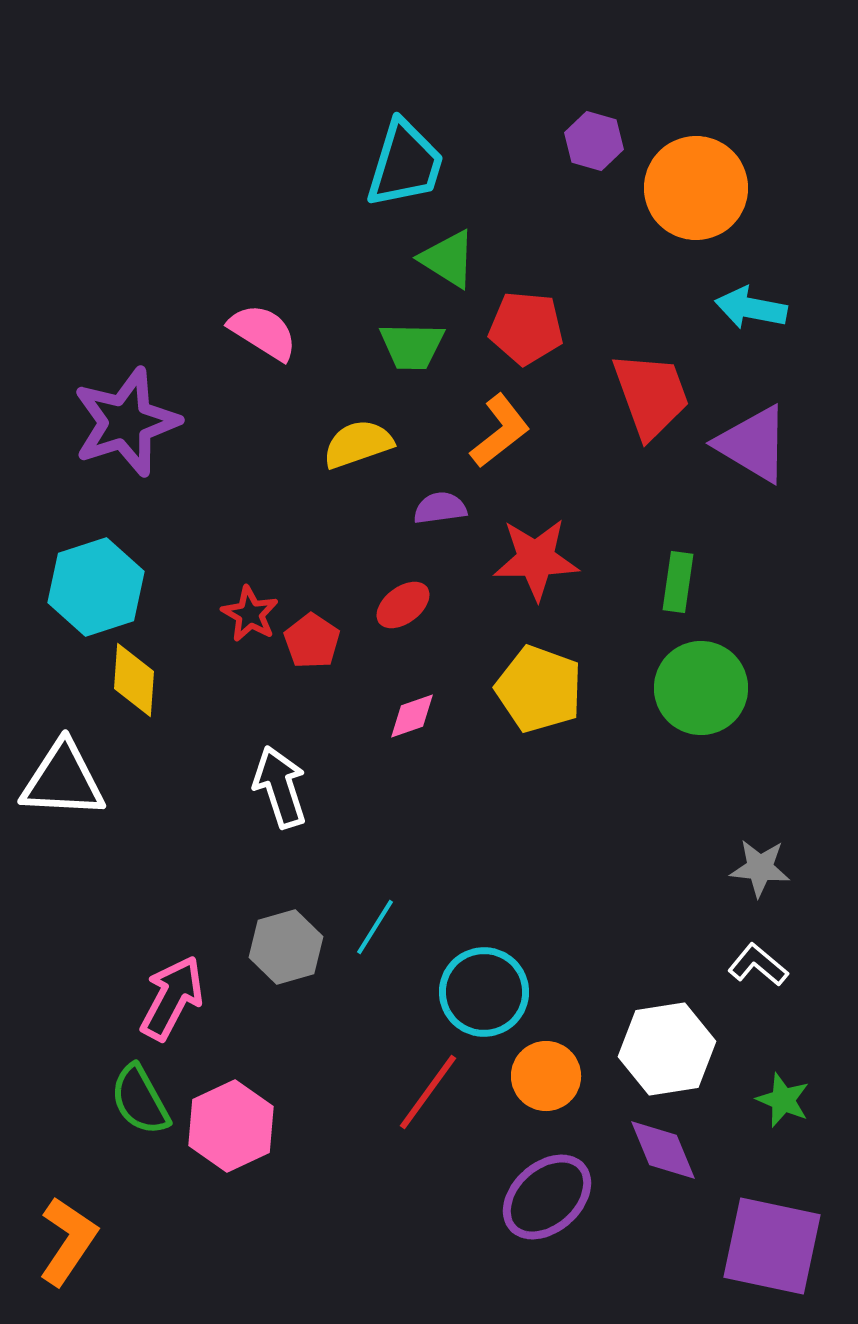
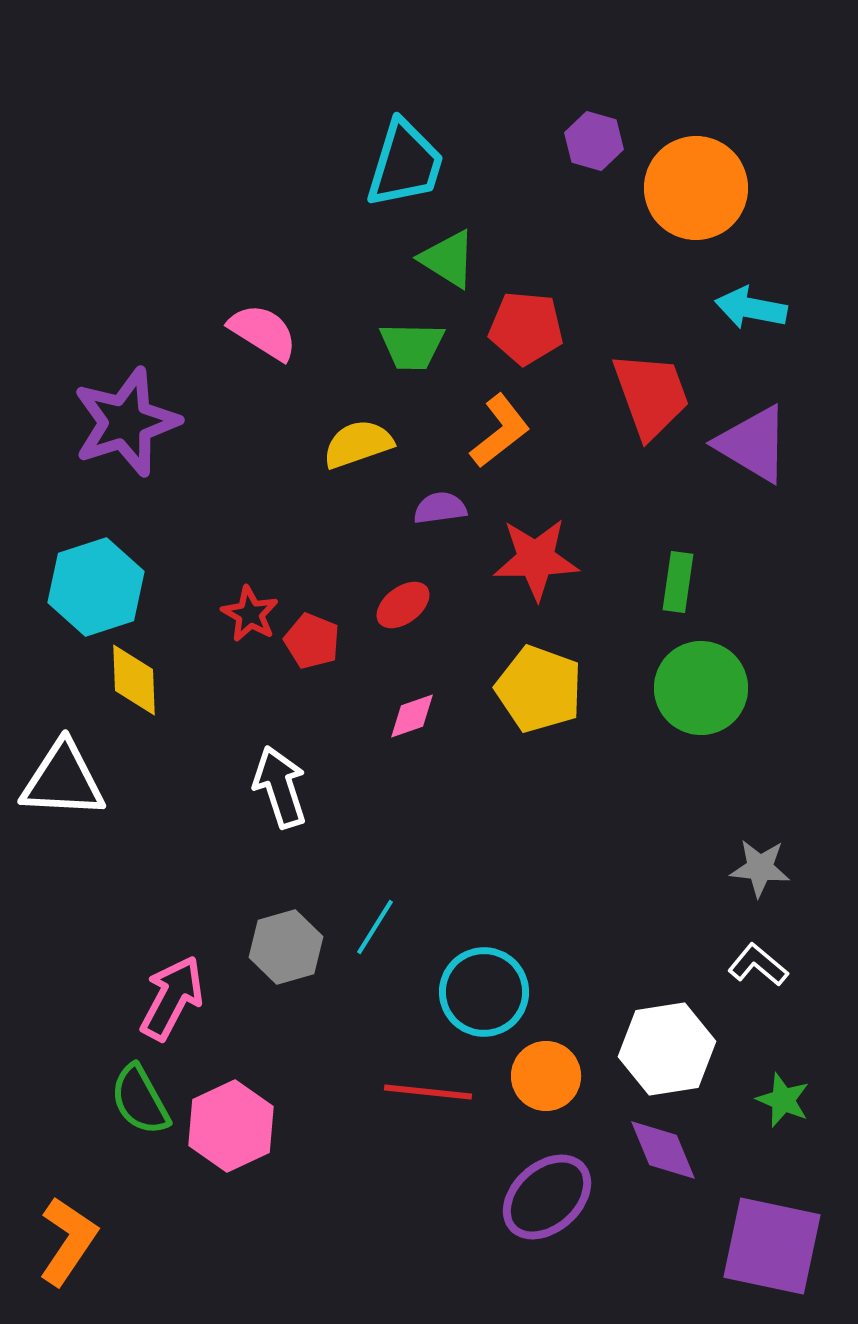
red pentagon at (312, 641): rotated 12 degrees counterclockwise
yellow diamond at (134, 680): rotated 6 degrees counterclockwise
red line at (428, 1092): rotated 60 degrees clockwise
